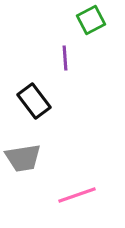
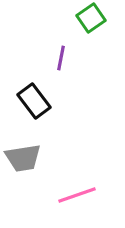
green square: moved 2 px up; rotated 8 degrees counterclockwise
purple line: moved 4 px left; rotated 15 degrees clockwise
